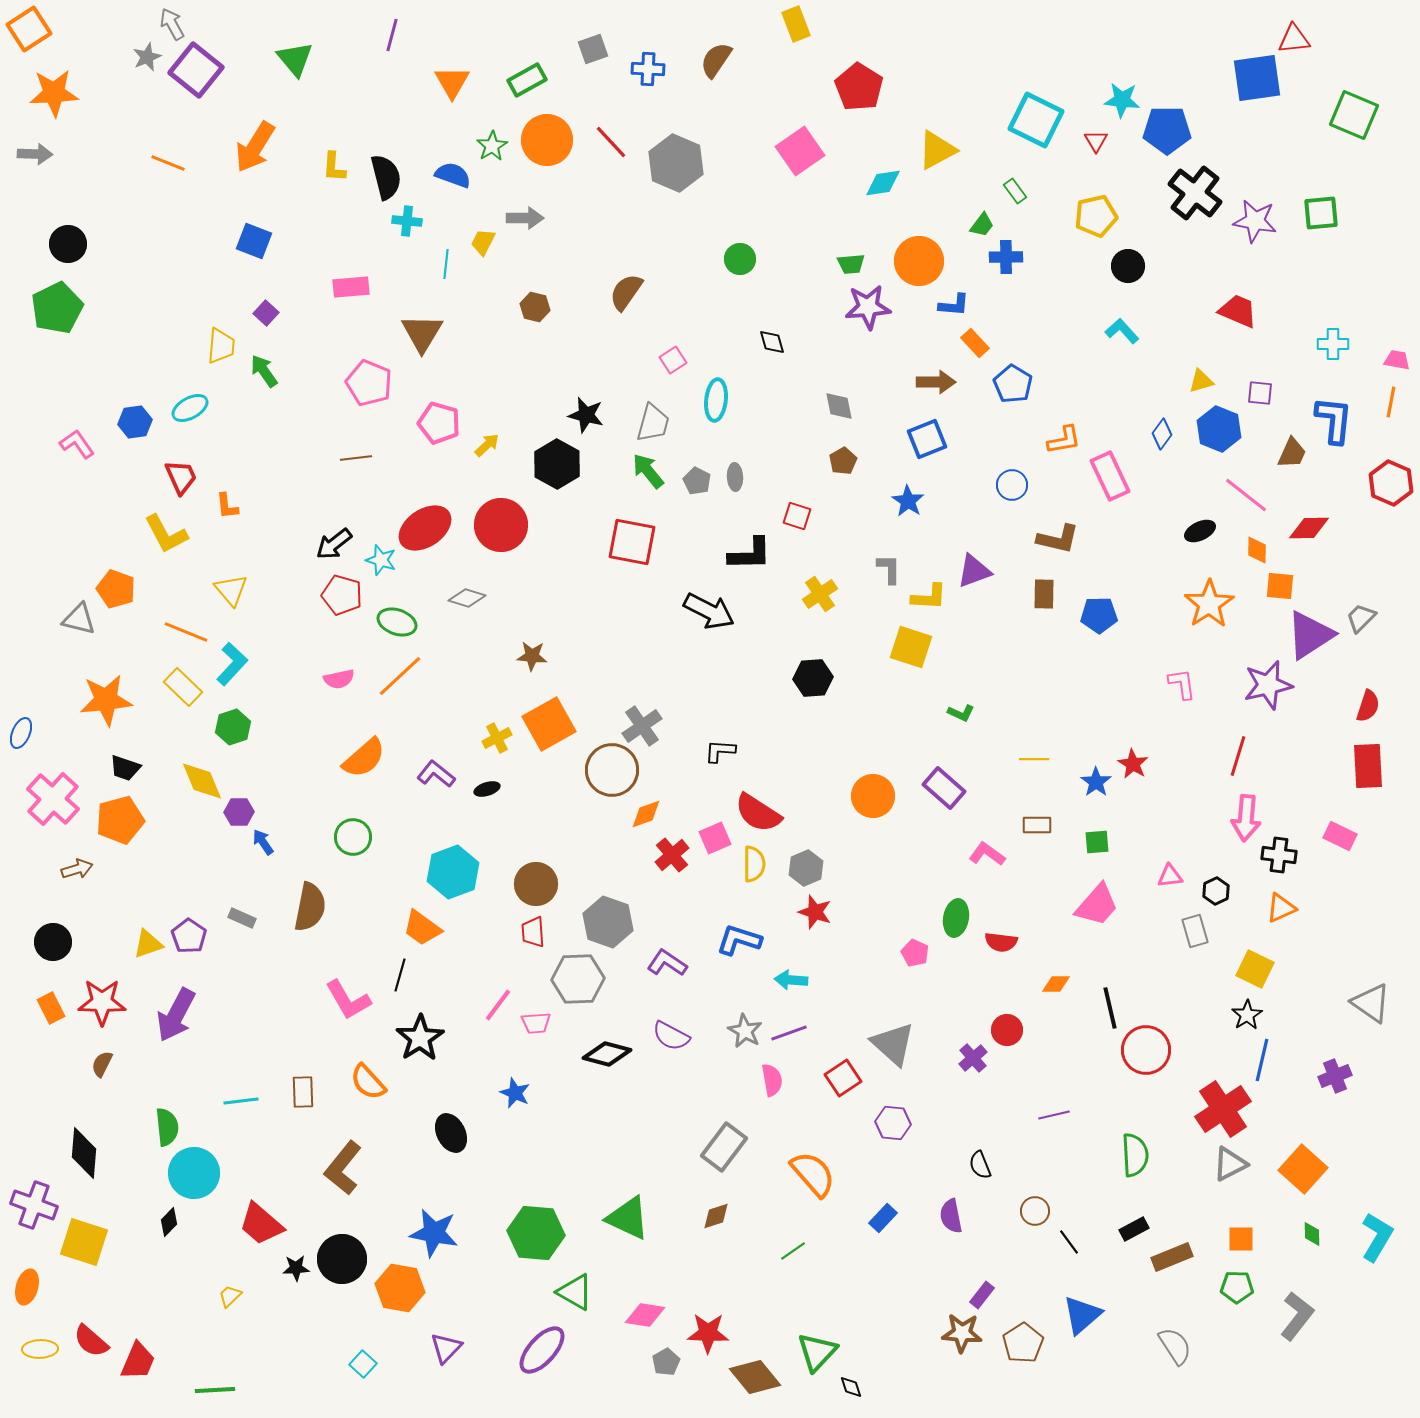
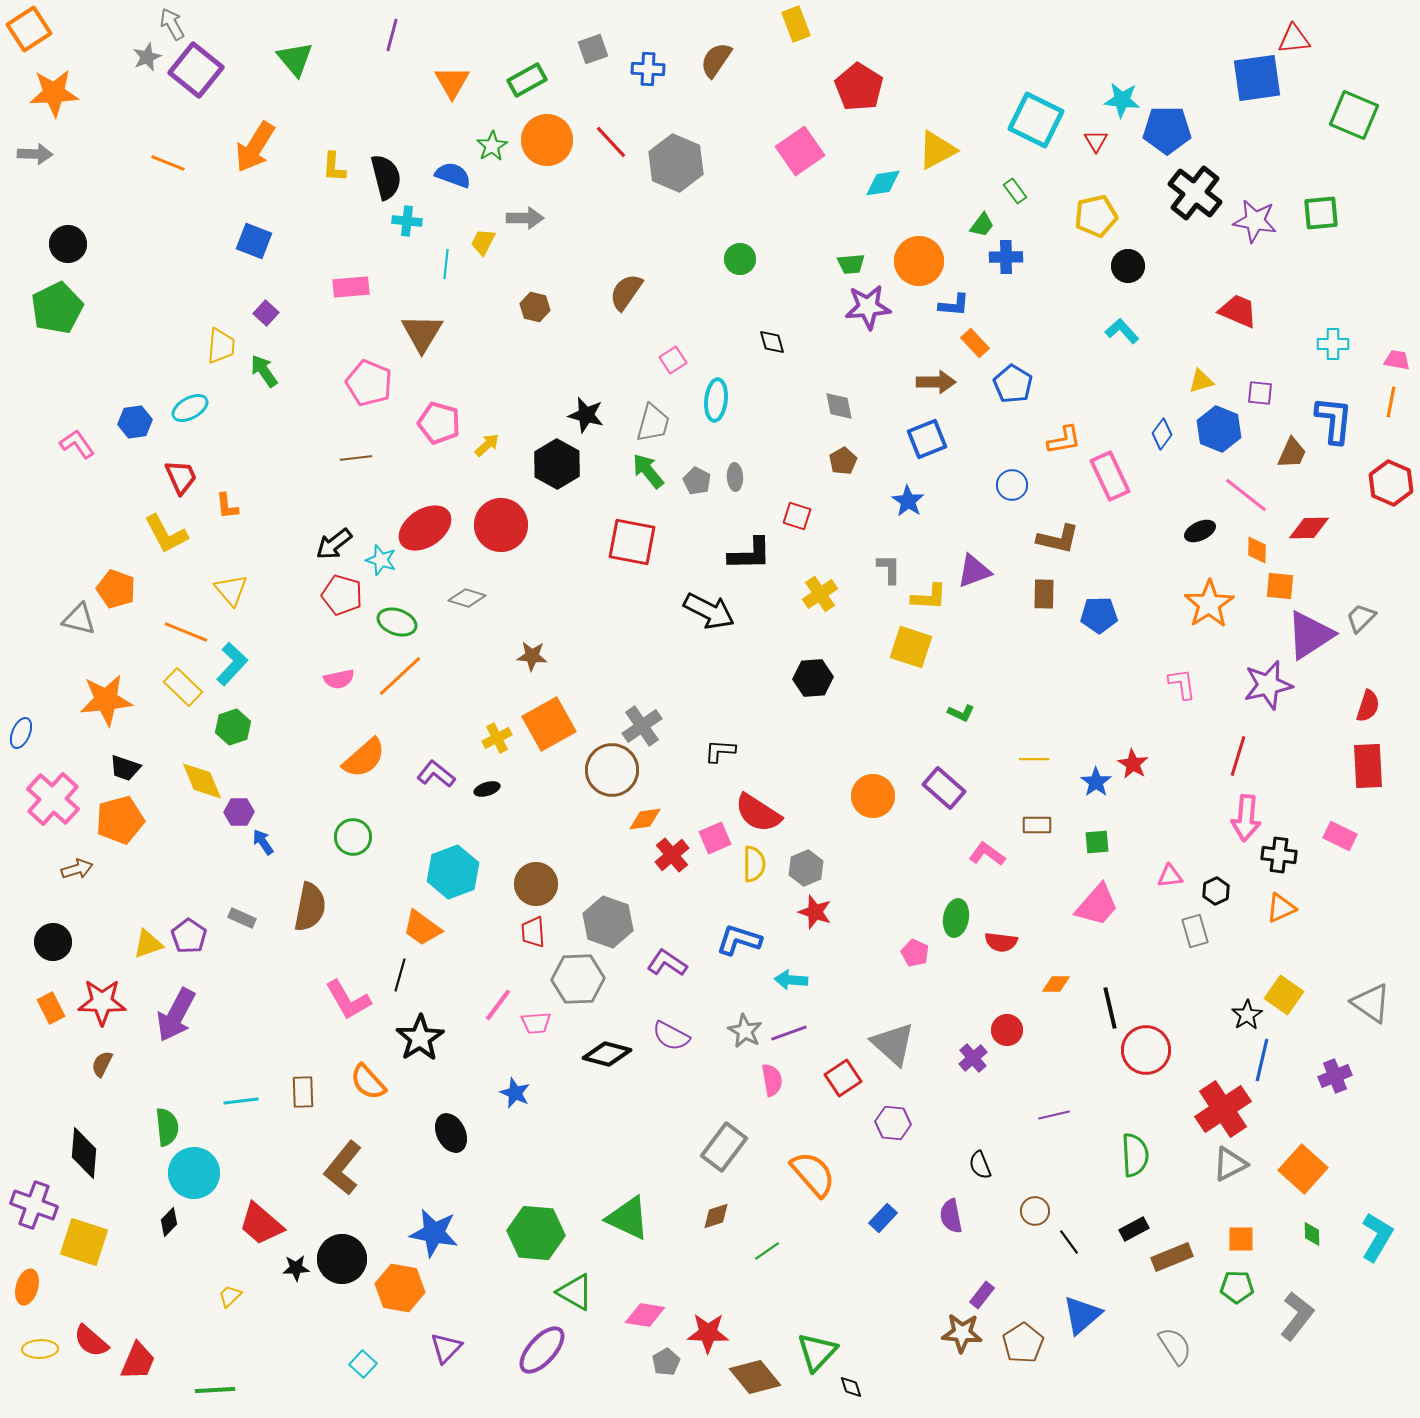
orange diamond at (646, 814): moved 1 px left, 5 px down; rotated 12 degrees clockwise
yellow square at (1255, 969): moved 29 px right, 26 px down; rotated 9 degrees clockwise
green line at (793, 1251): moved 26 px left
